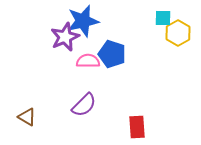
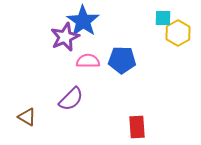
blue star: rotated 24 degrees counterclockwise
blue pentagon: moved 10 px right, 6 px down; rotated 16 degrees counterclockwise
purple semicircle: moved 13 px left, 6 px up
